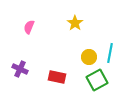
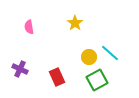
pink semicircle: rotated 32 degrees counterclockwise
cyan line: rotated 60 degrees counterclockwise
red rectangle: rotated 54 degrees clockwise
